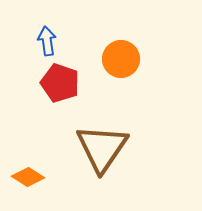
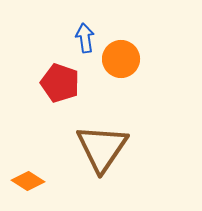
blue arrow: moved 38 px right, 3 px up
orange diamond: moved 4 px down
